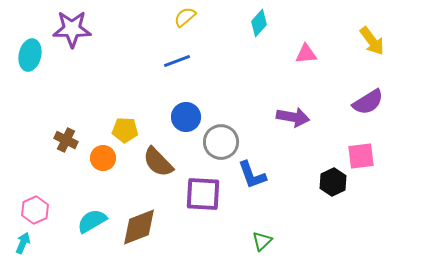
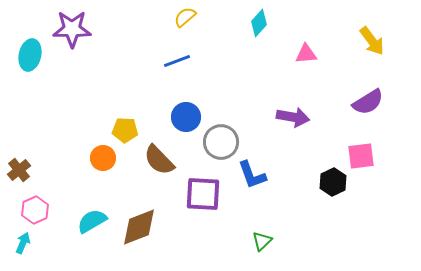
brown cross: moved 47 px left, 30 px down; rotated 25 degrees clockwise
brown semicircle: moved 1 px right, 2 px up
